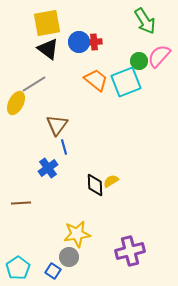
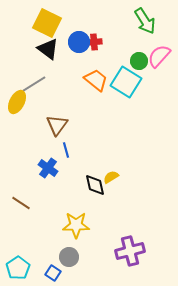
yellow square: rotated 36 degrees clockwise
cyan square: rotated 36 degrees counterclockwise
yellow ellipse: moved 1 px right, 1 px up
blue line: moved 2 px right, 3 px down
blue cross: rotated 18 degrees counterclockwise
yellow semicircle: moved 4 px up
black diamond: rotated 10 degrees counterclockwise
brown line: rotated 36 degrees clockwise
yellow star: moved 1 px left, 9 px up; rotated 8 degrees clockwise
blue square: moved 2 px down
